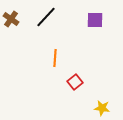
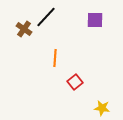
brown cross: moved 13 px right, 10 px down
